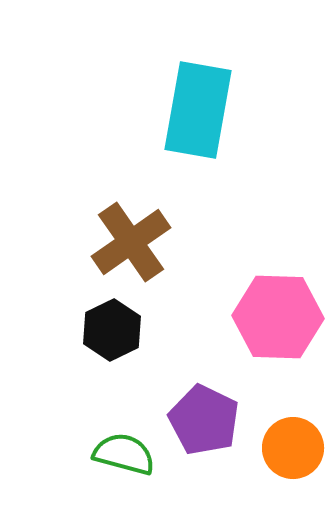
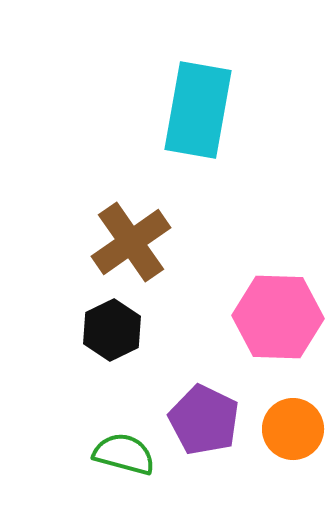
orange circle: moved 19 px up
